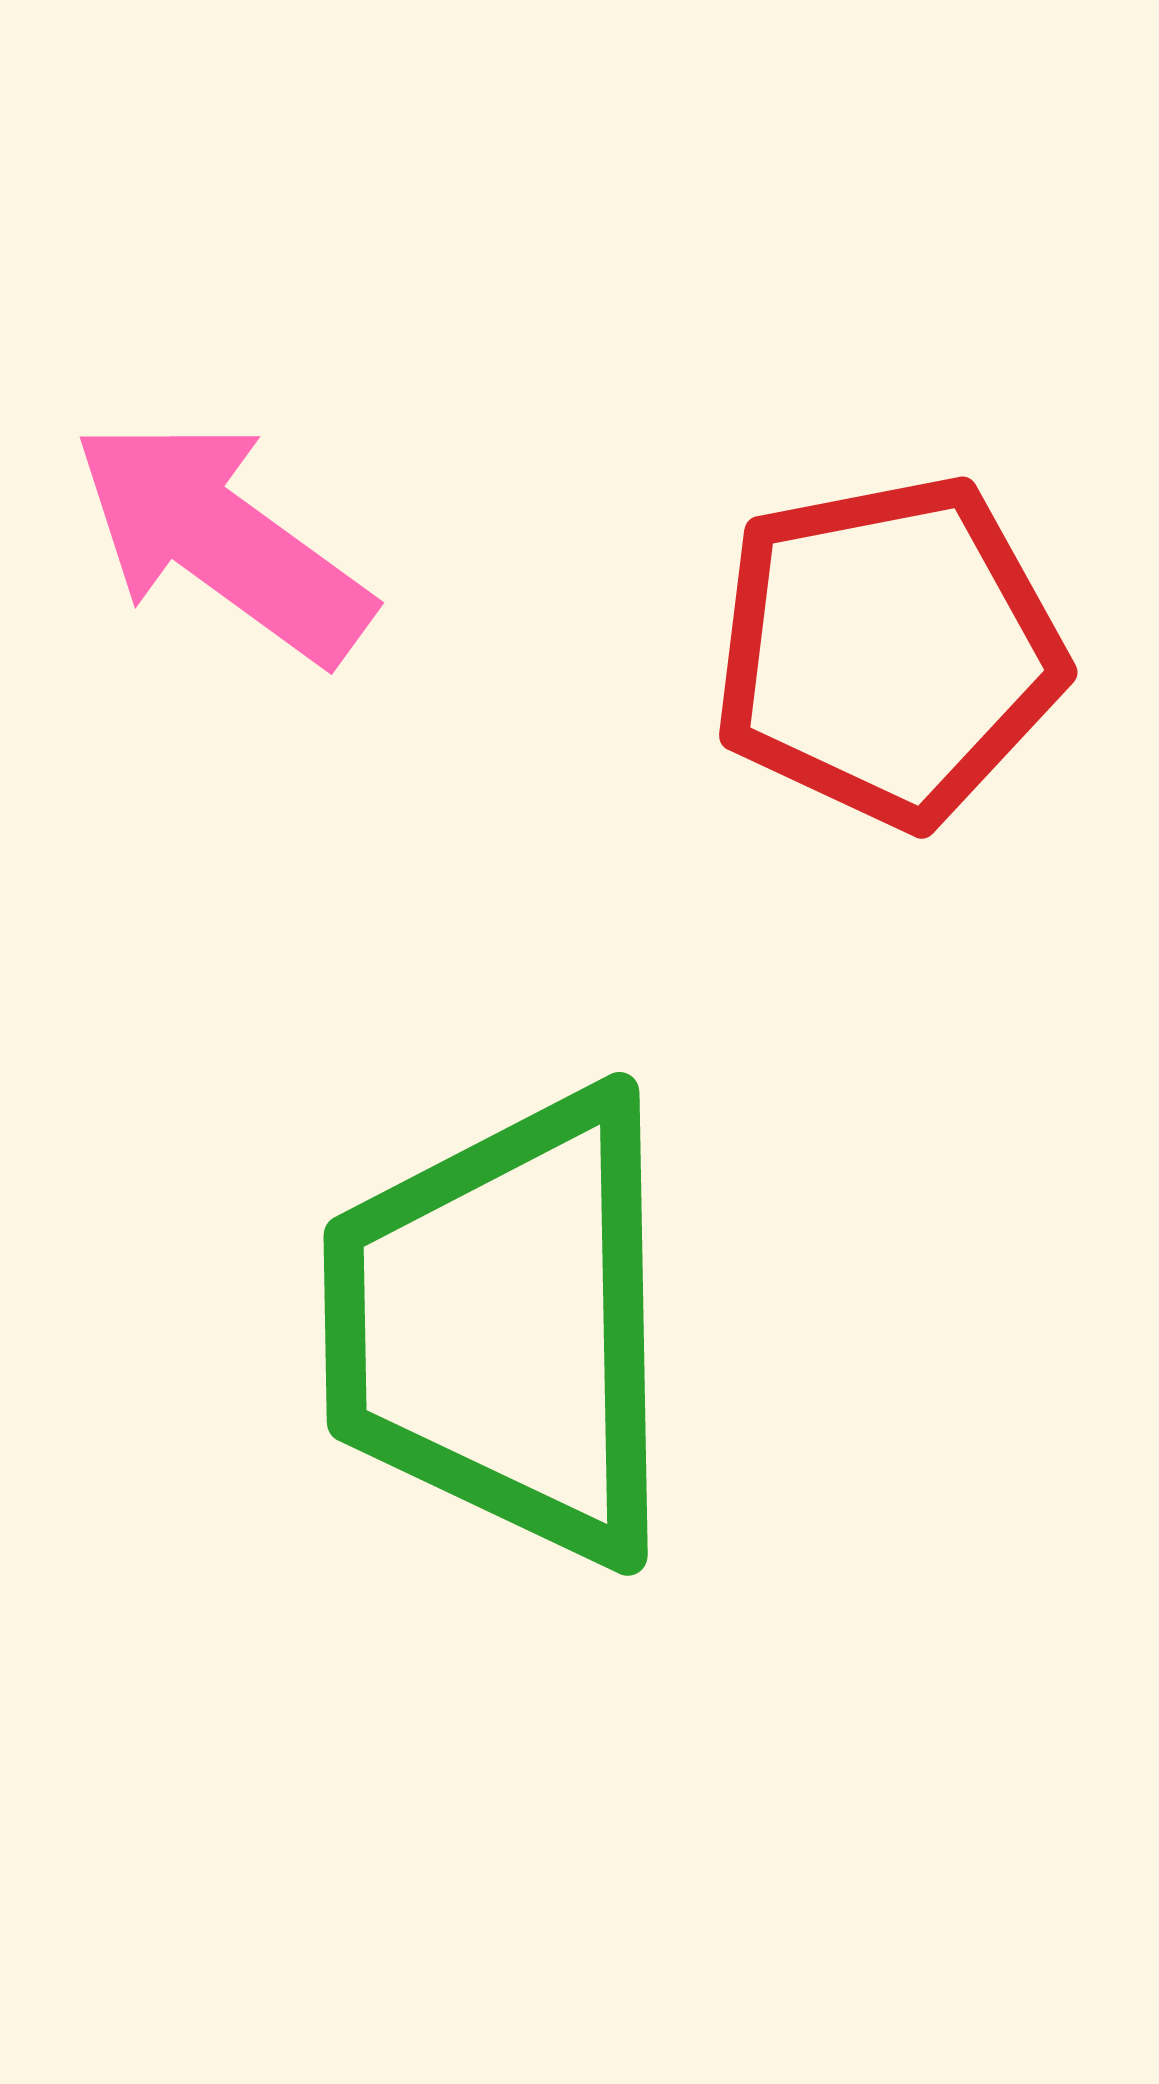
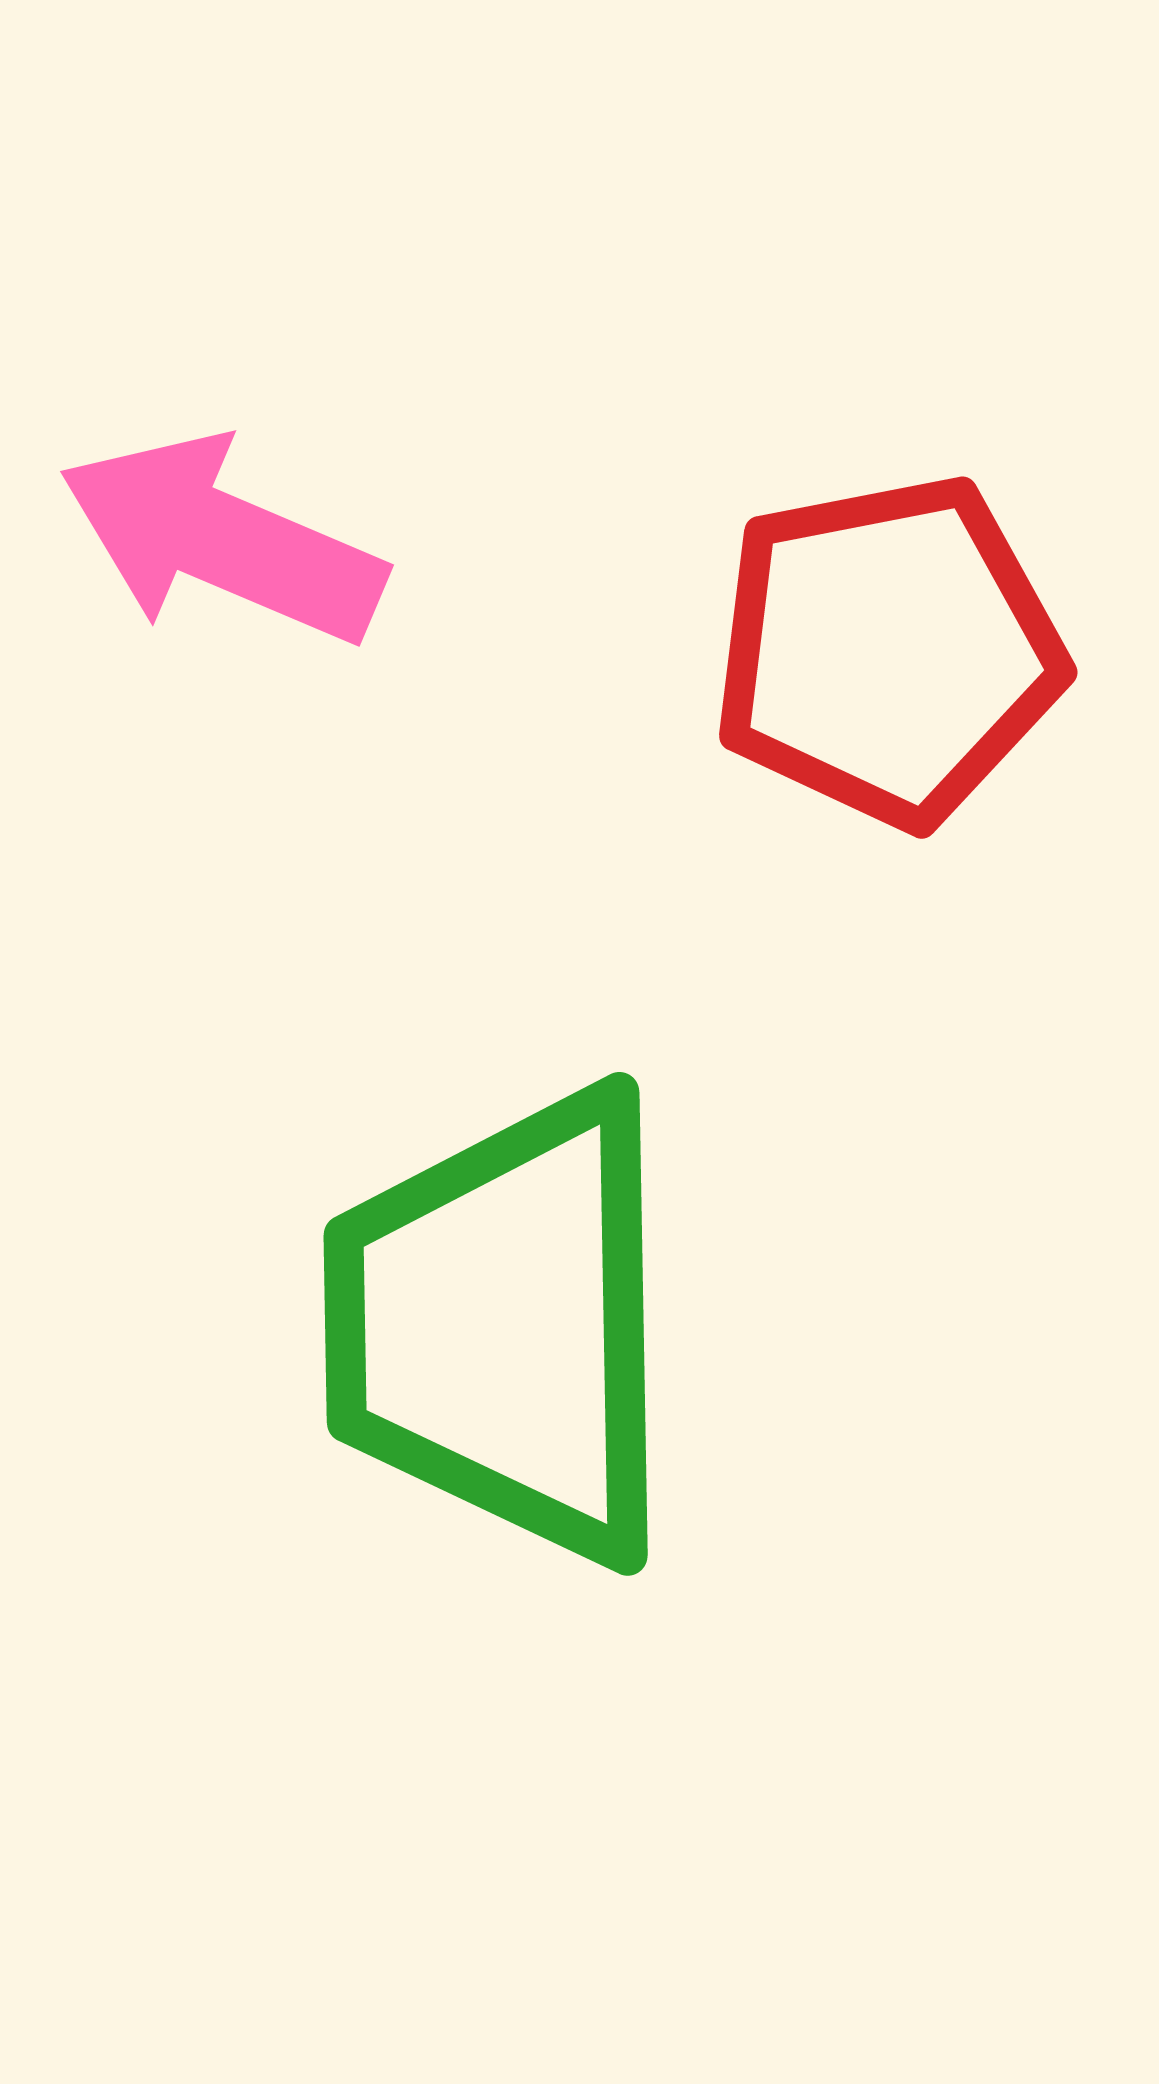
pink arrow: rotated 13 degrees counterclockwise
